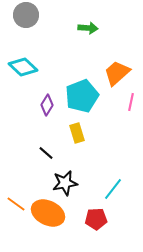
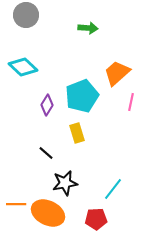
orange line: rotated 36 degrees counterclockwise
